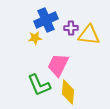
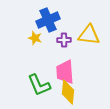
blue cross: moved 2 px right
purple cross: moved 7 px left, 12 px down
yellow star: rotated 24 degrees clockwise
pink trapezoid: moved 7 px right, 7 px down; rotated 30 degrees counterclockwise
